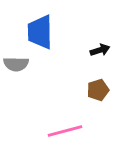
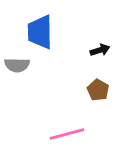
gray semicircle: moved 1 px right, 1 px down
brown pentagon: rotated 25 degrees counterclockwise
pink line: moved 2 px right, 3 px down
